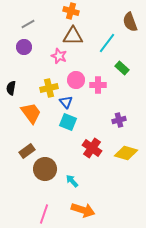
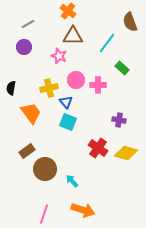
orange cross: moved 3 px left; rotated 21 degrees clockwise
purple cross: rotated 24 degrees clockwise
red cross: moved 6 px right
